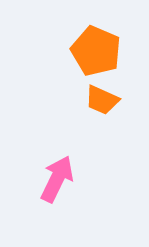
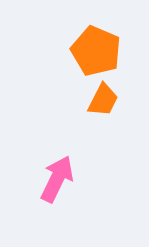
orange trapezoid: moved 1 px right; rotated 87 degrees counterclockwise
